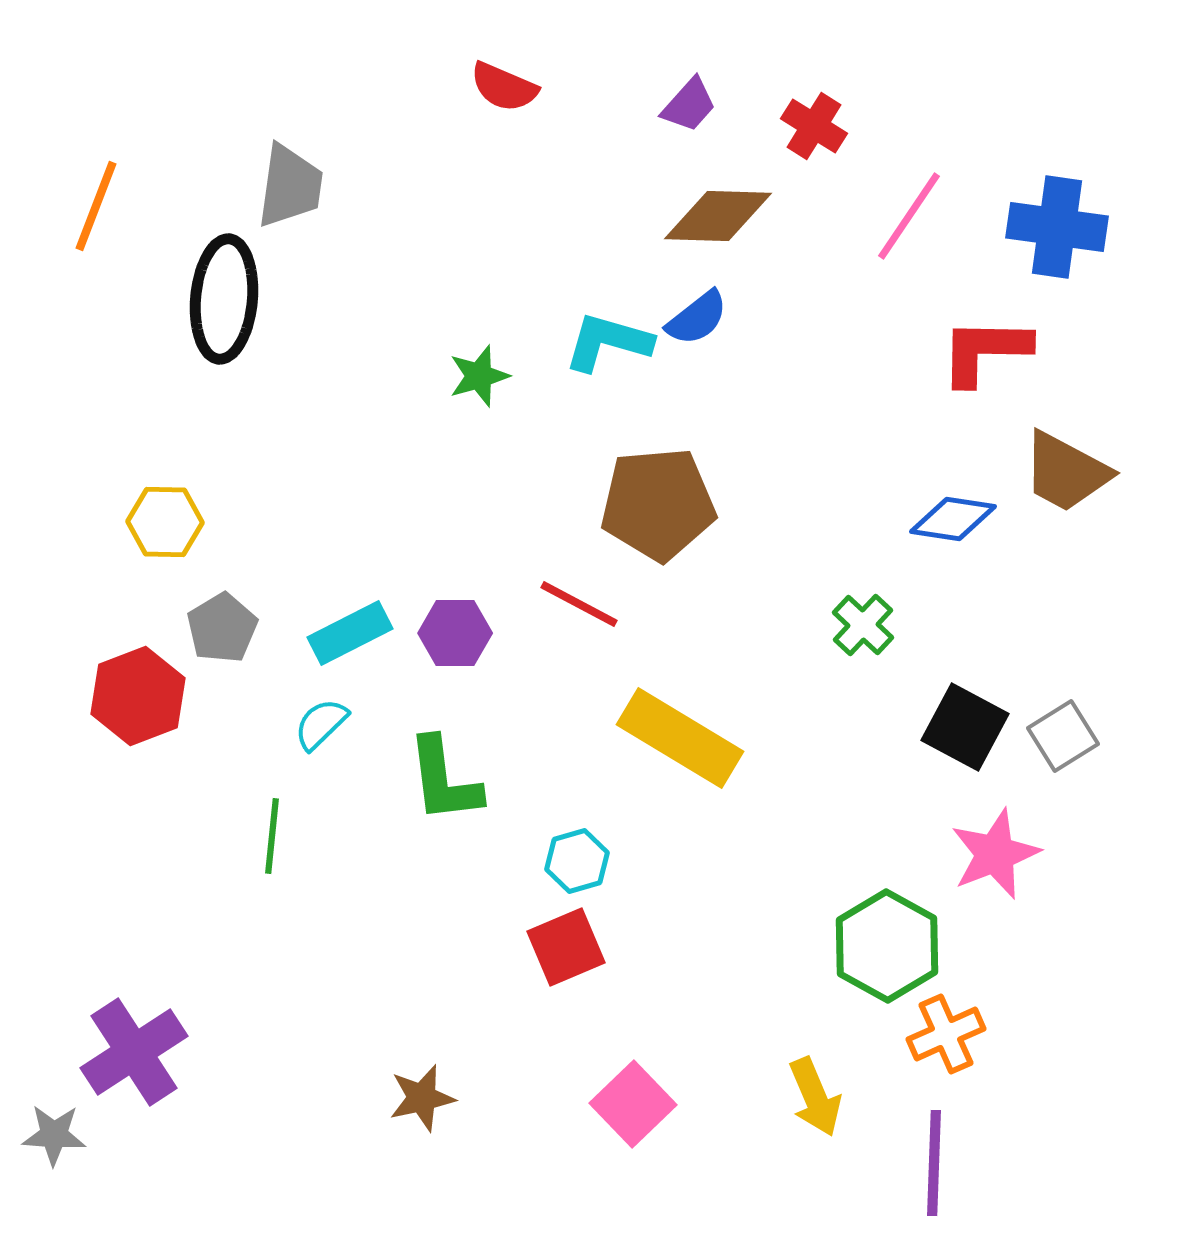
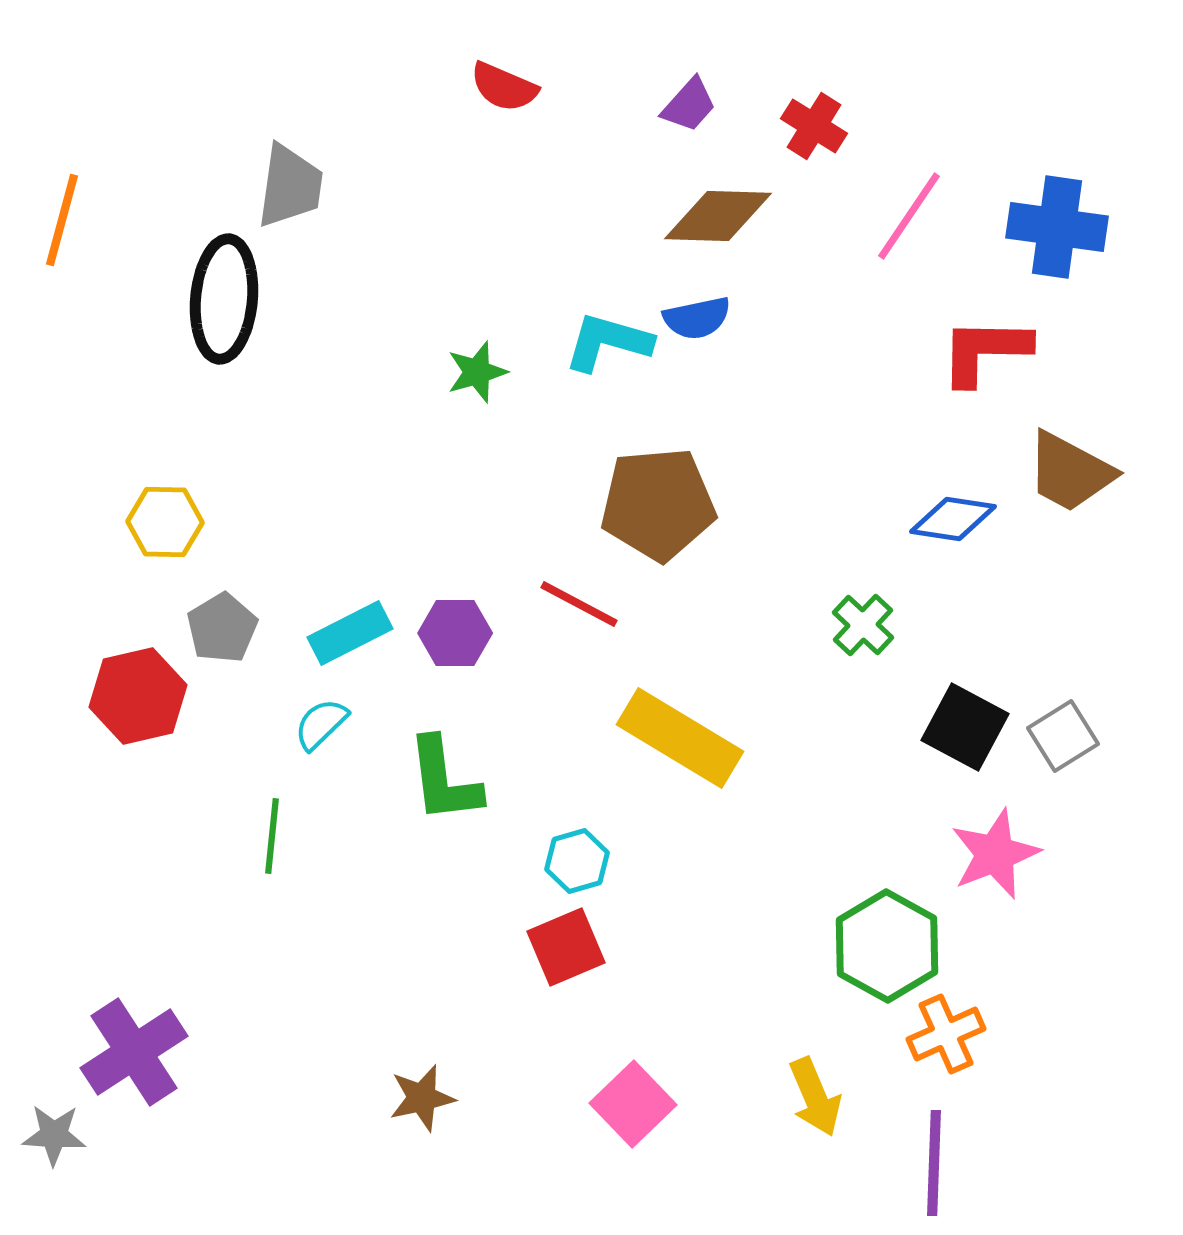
orange line: moved 34 px left, 14 px down; rotated 6 degrees counterclockwise
blue semicircle: rotated 26 degrees clockwise
green star: moved 2 px left, 4 px up
brown trapezoid: moved 4 px right
red hexagon: rotated 8 degrees clockwise
